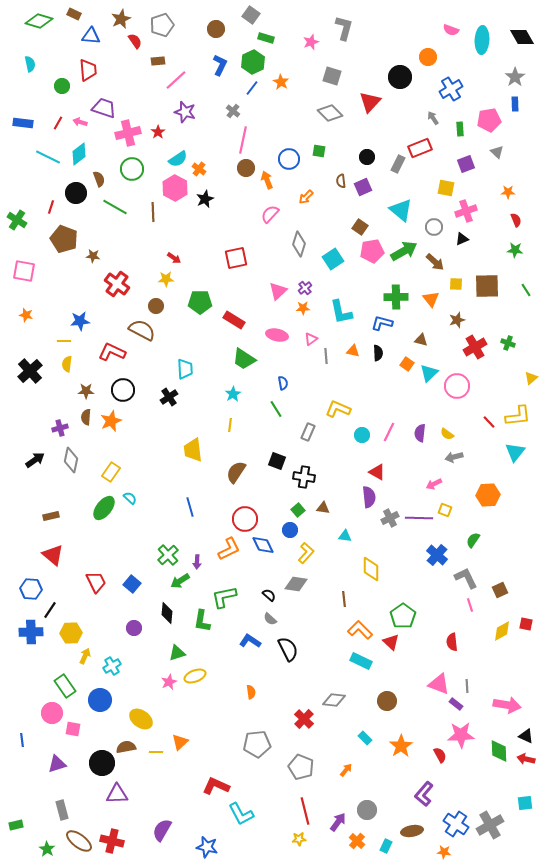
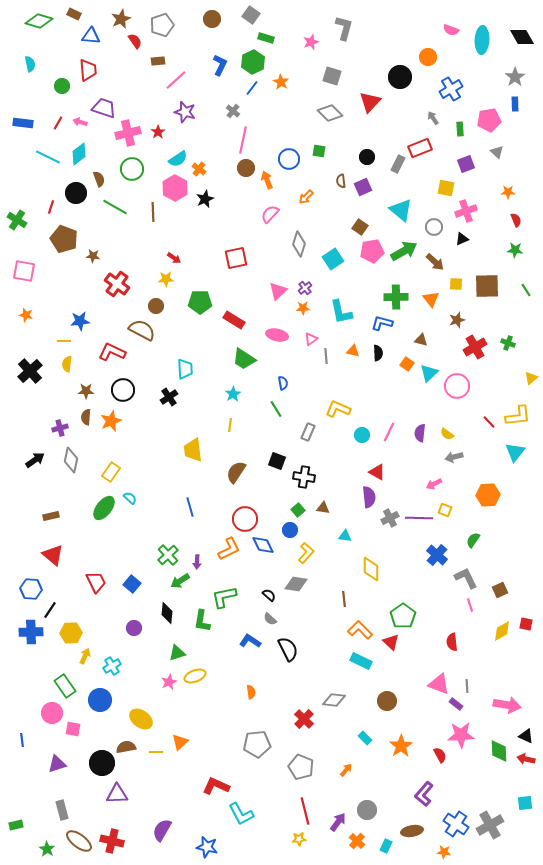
brown circle at (216, 29): moved 4 px left, 10 px up
